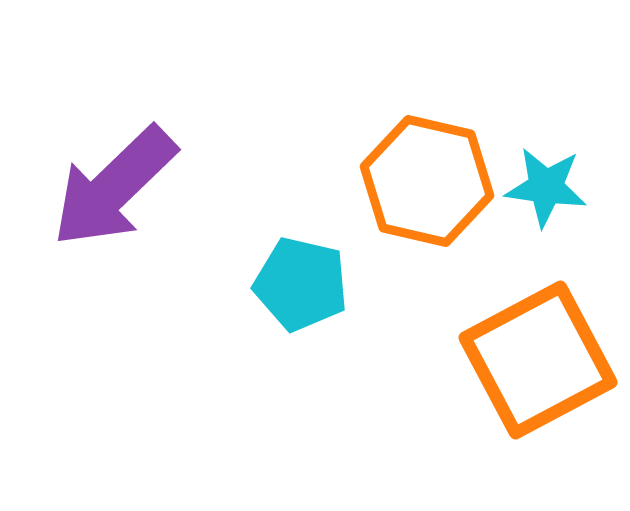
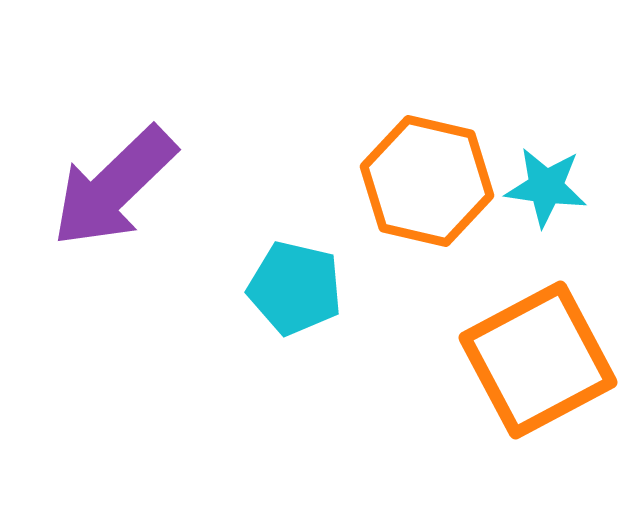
cyan pentagon: moved 6 px left, 4 px down
